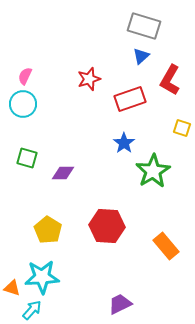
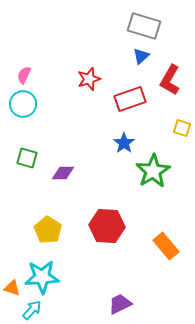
pink semicircle: moved 1 px left, 1 px up
